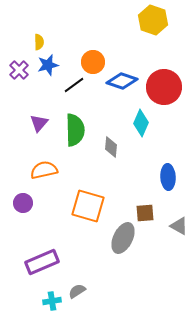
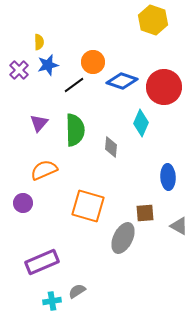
orange semicircle: rotated 12 degrees counterclockwise
